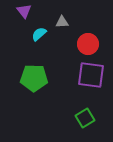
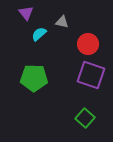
purple triangle: moved 2 px right, 2 px down
gray triangle: rotated 16 degrees clockwise
purple square: rotated 12 degrees clockwise
green square: rotated 18 degrees counterclockwise
